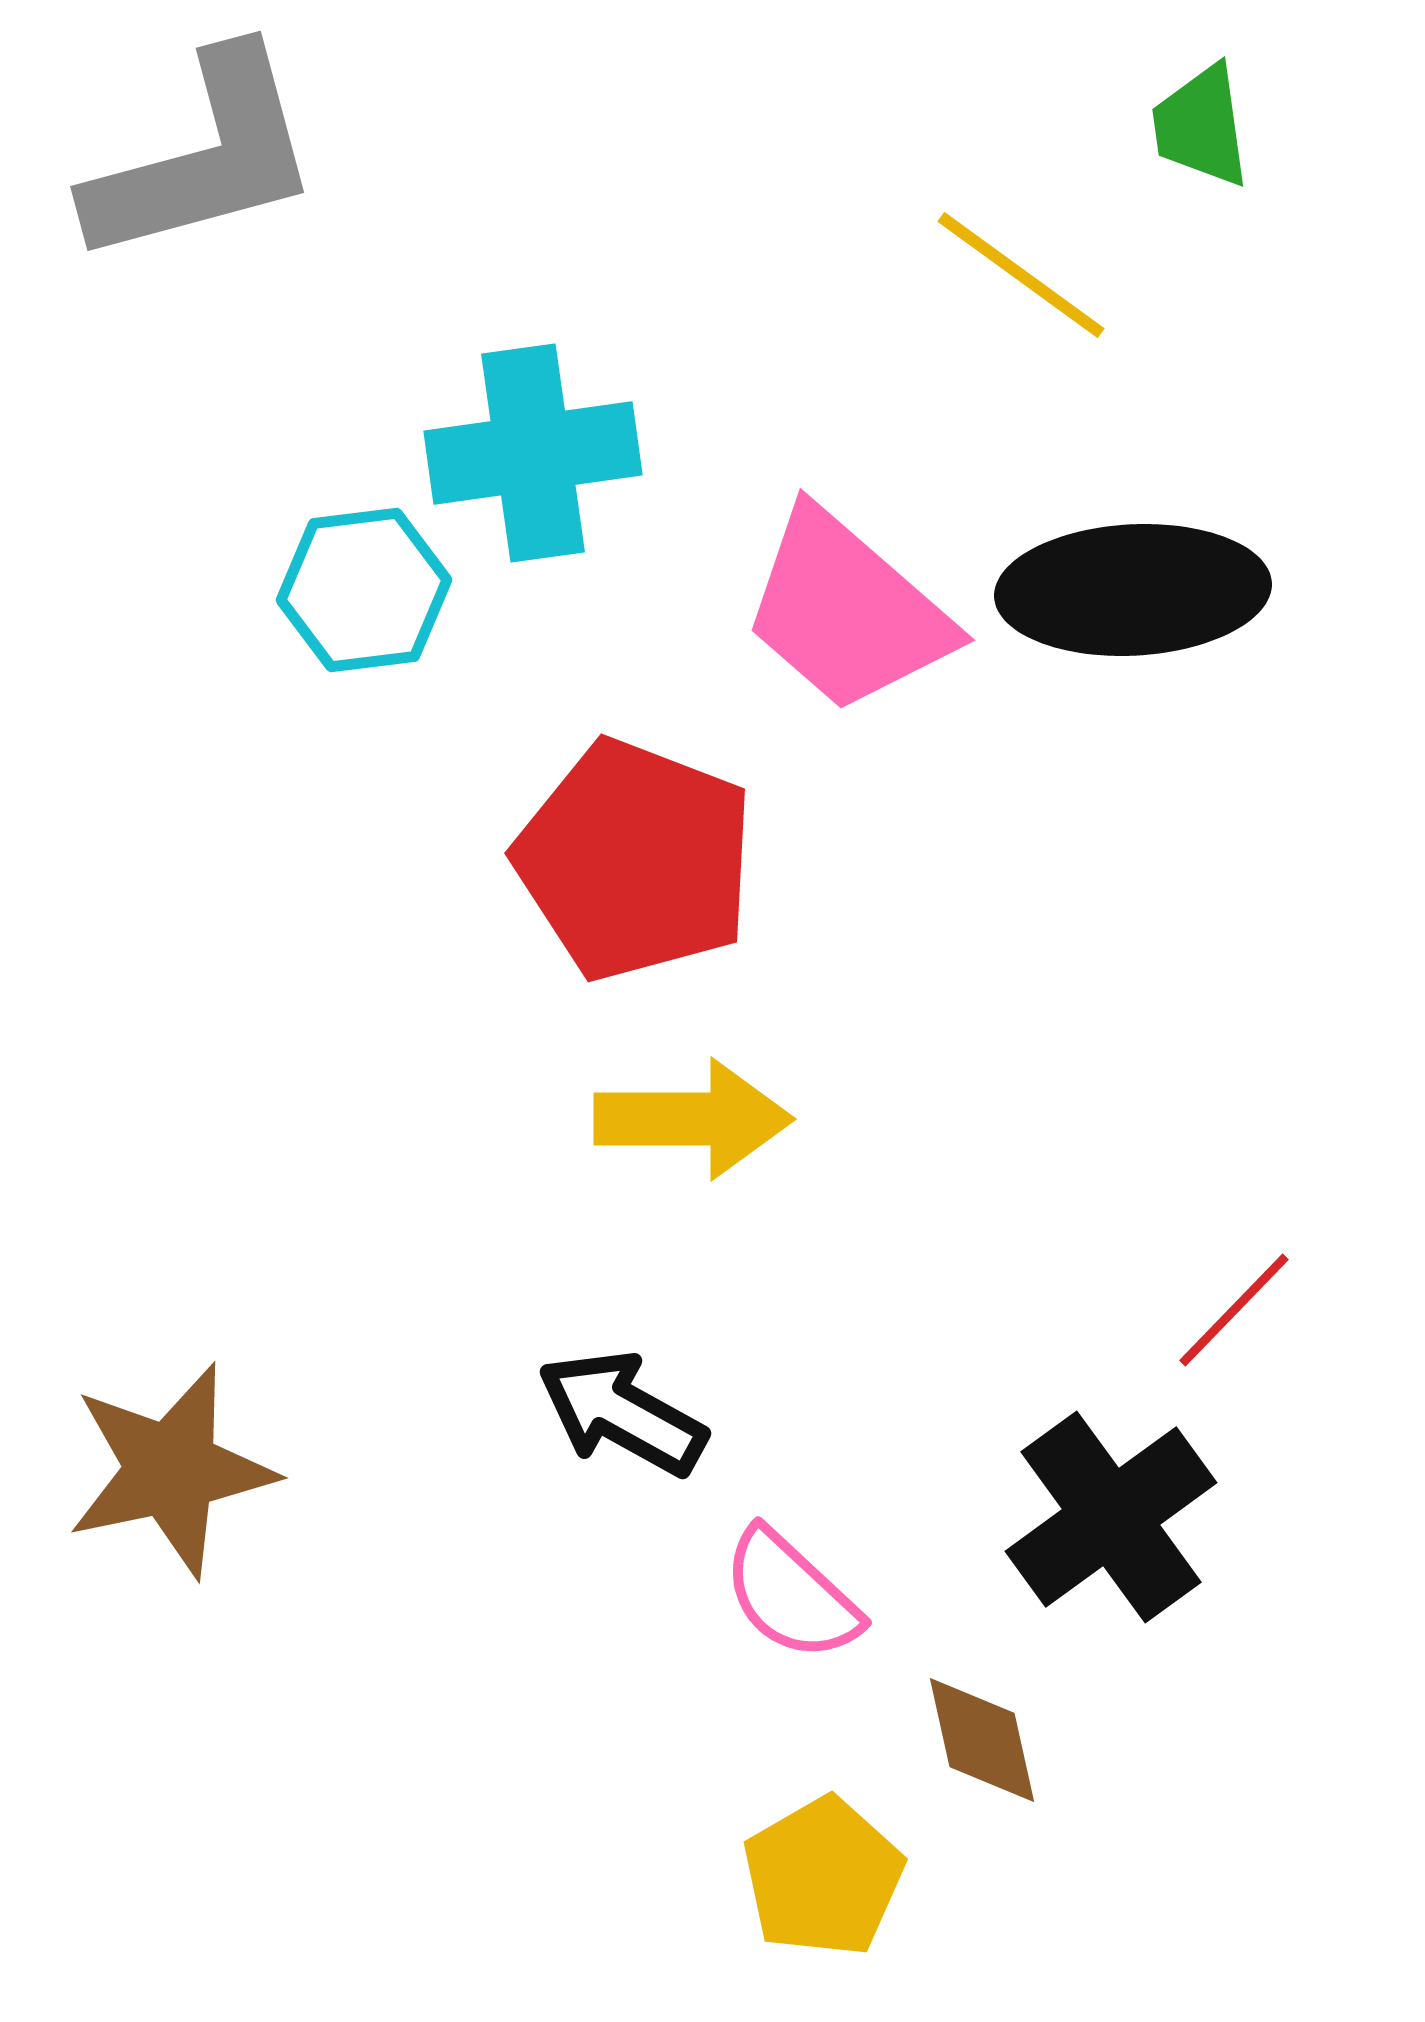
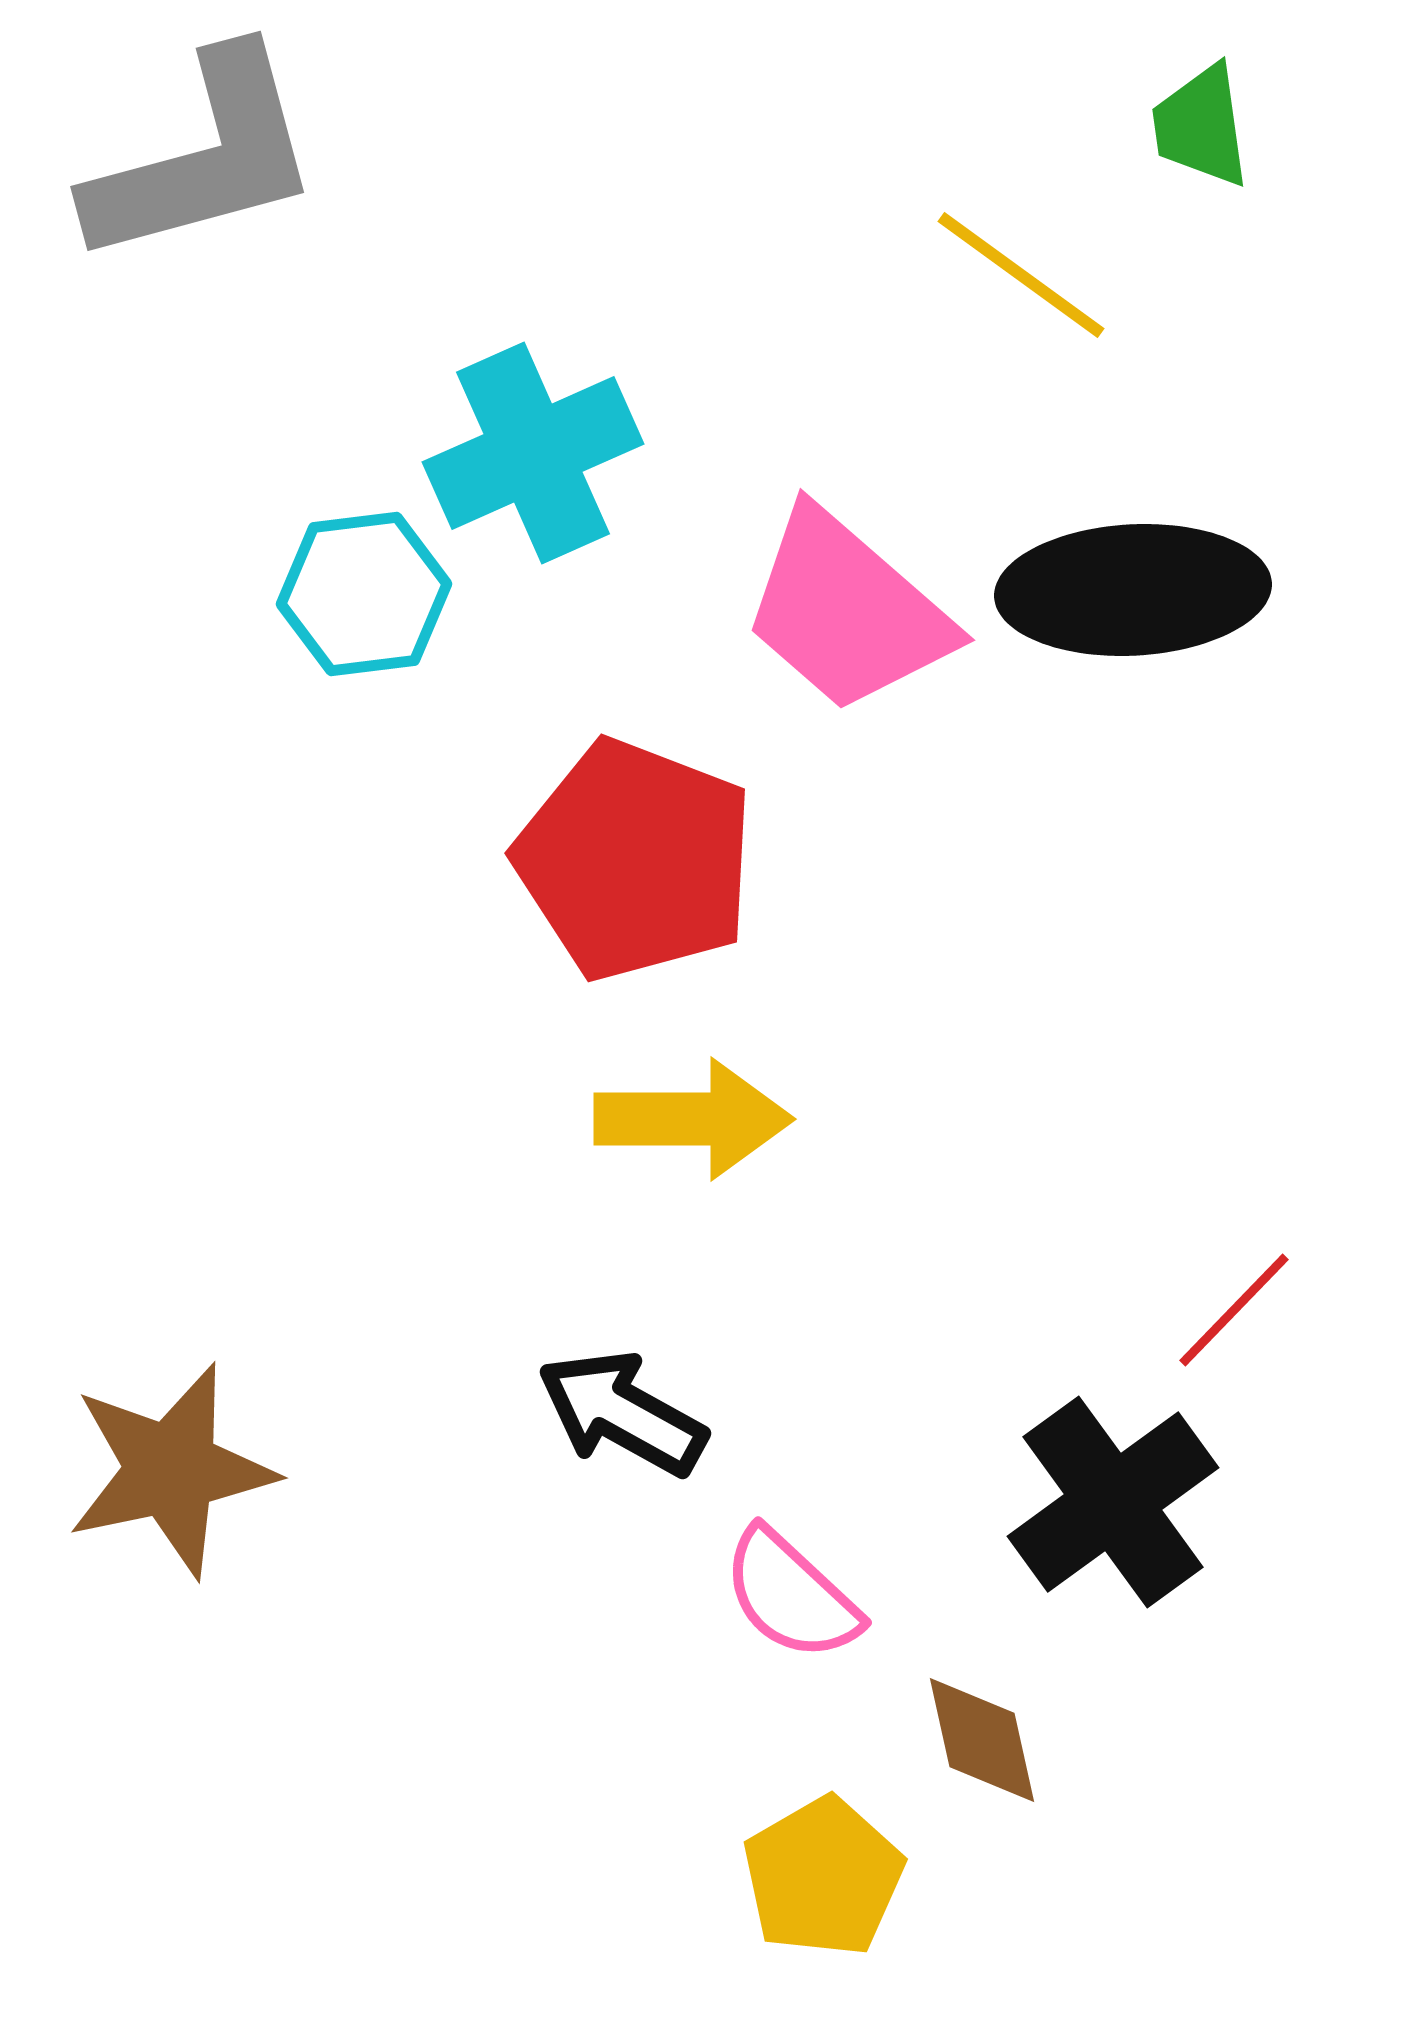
cyan cross: rotated 16 degrees counterclockwise
cyan hexagon: moved 4 px down
black cross: moved 2 px right, 15 px up
